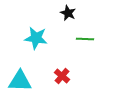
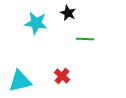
cyan star: moved 15 px up
cyan triangle: rotated 15 degrees counterclockwise
